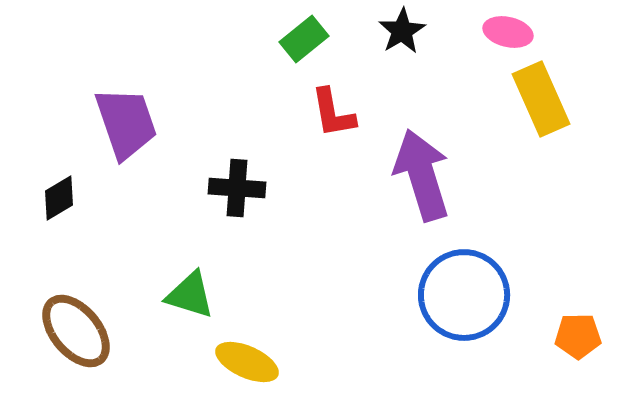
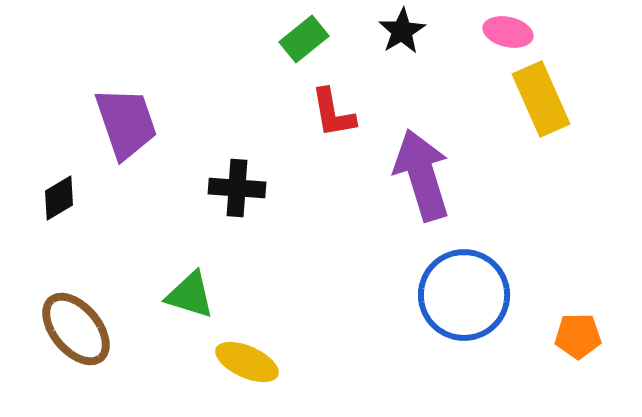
brown ellipse: moved 2 px up
